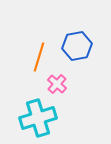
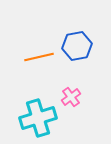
orange line: rotated 60 degrees clockwise
pink cross: moved 14 px right, 13 px down; rotated 12 degrees clockwise
